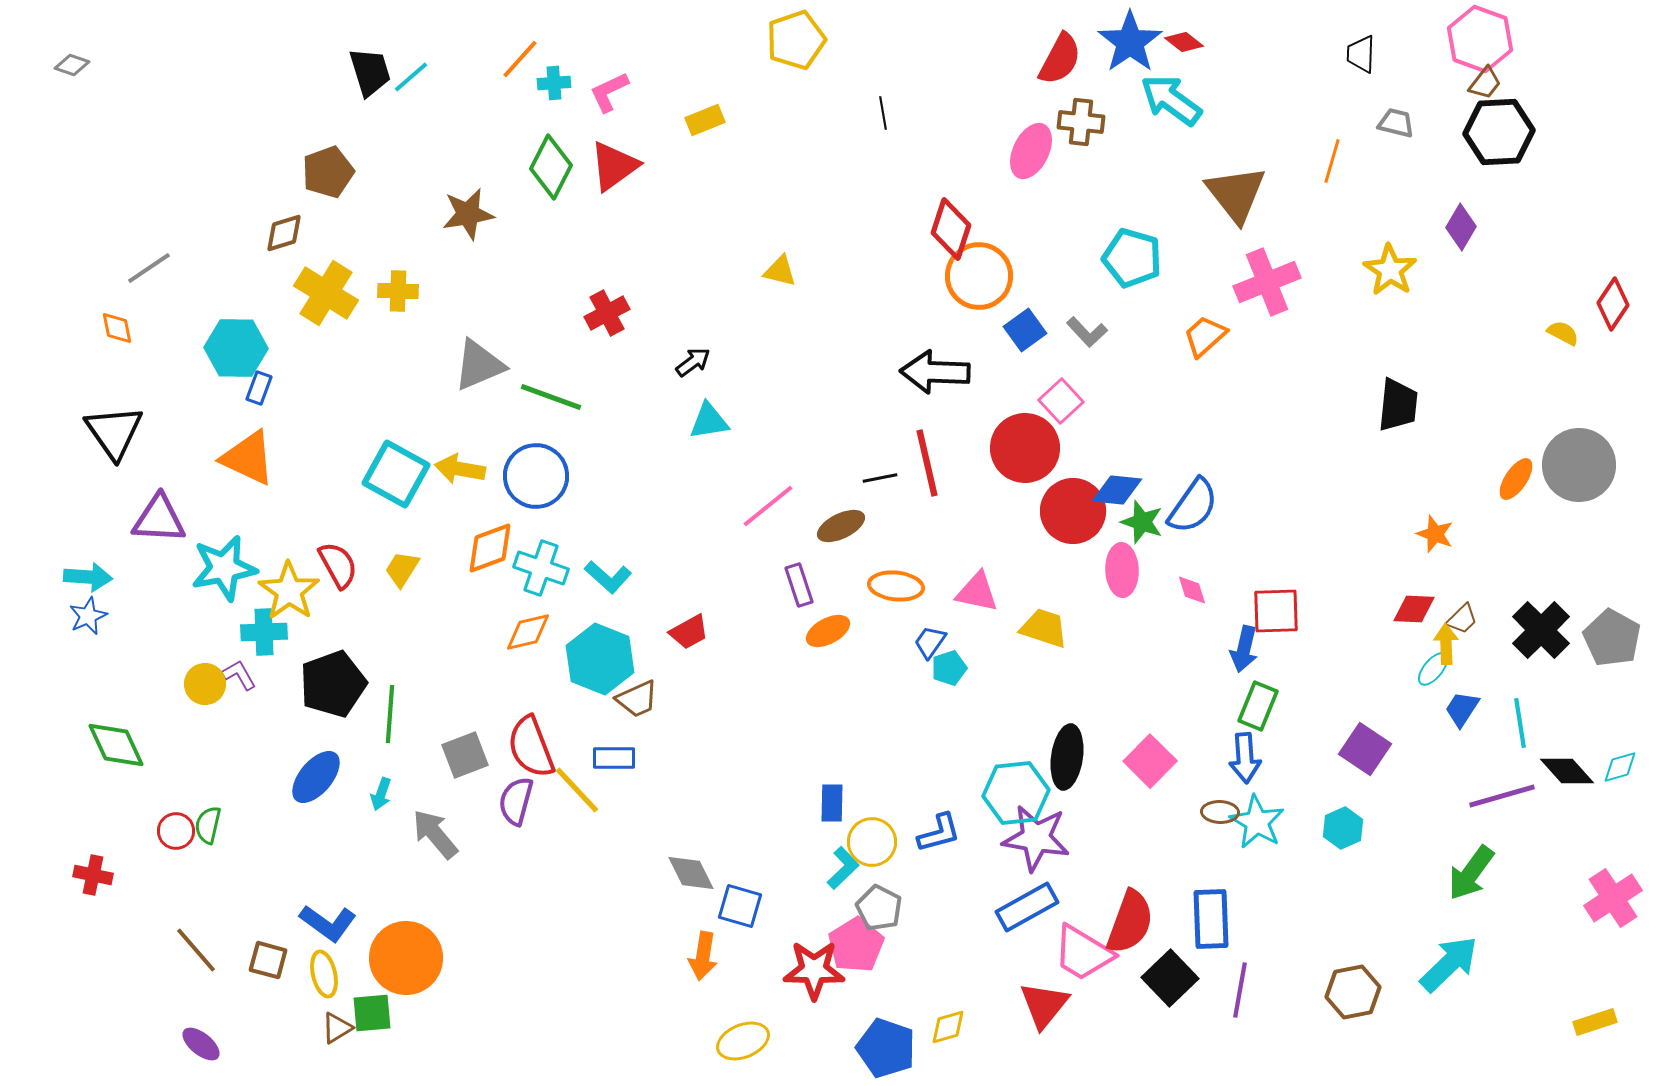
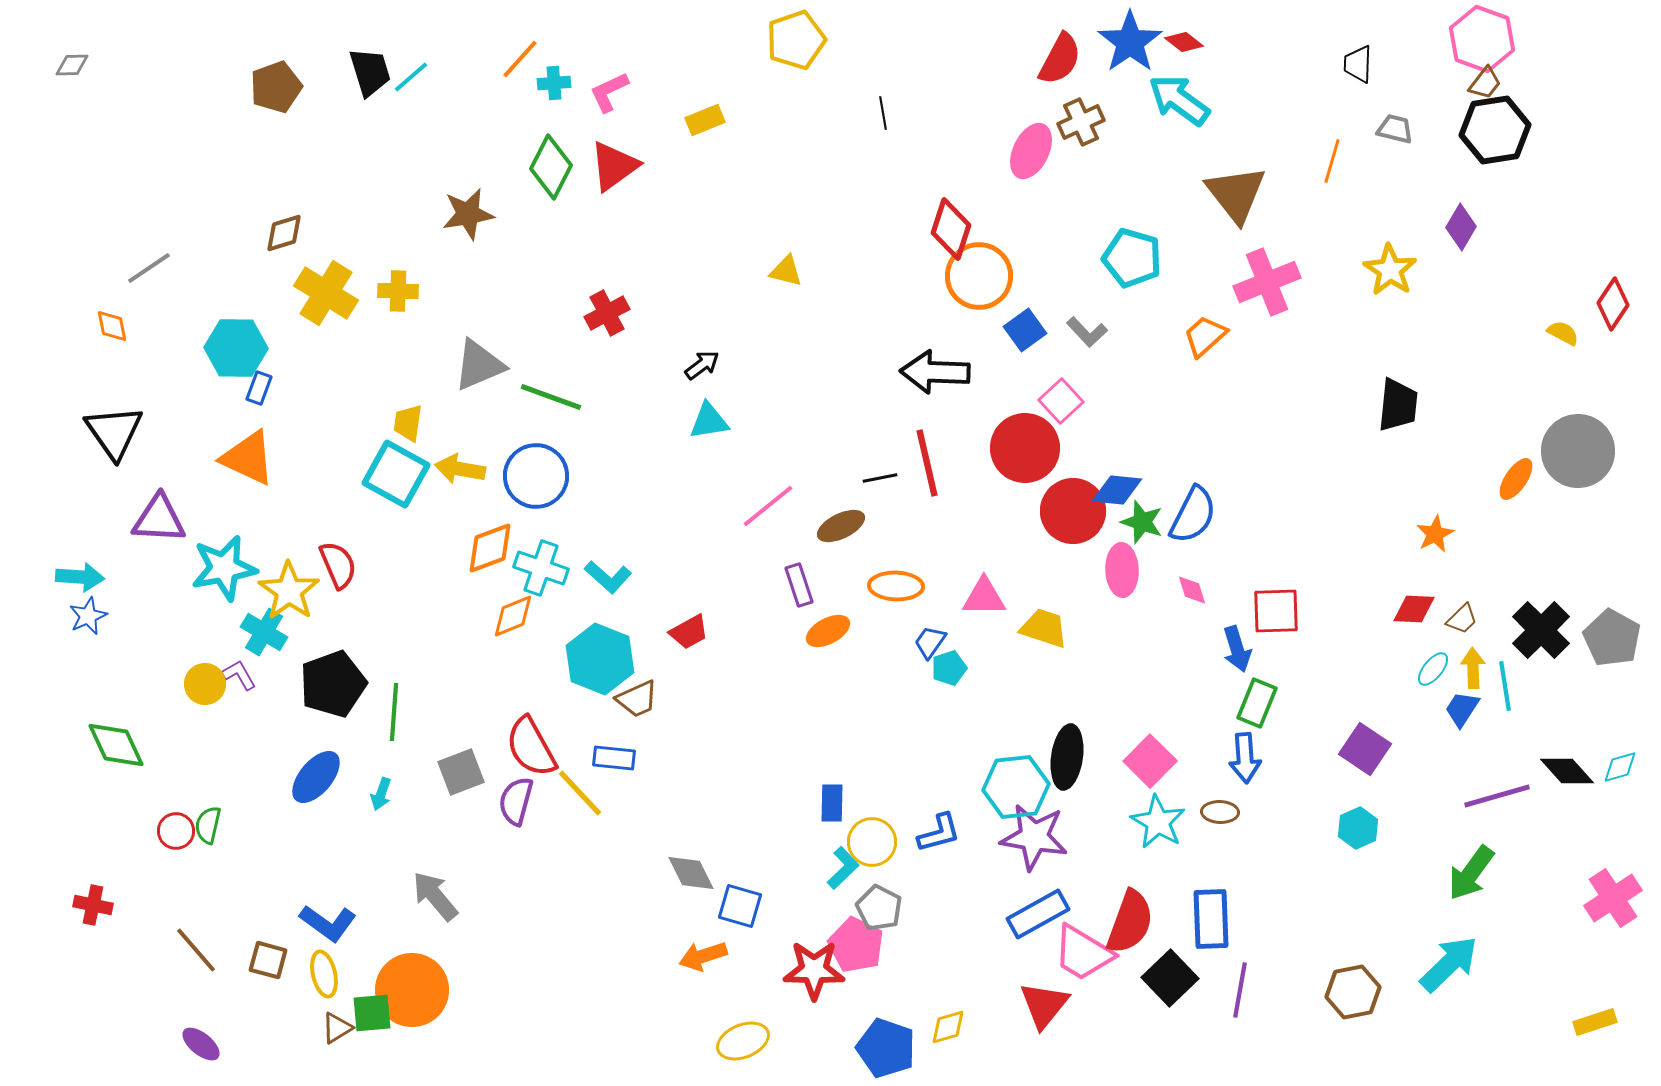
pink hexagon at (1480, 39): moved 2 px right
black trapezoid at (1361, 54): moved 3 px left, 10 px down
gray diamond at (72, 65): rotated 20 degrees counterclockwise
cyan arrow at (1171, 100): moved 8 px right
brown cross at (1081, 122): rotated 30 degrees counterclockwise
gray trapezoid at (1396, 123): moved 1 px left, 6 px down
black hexagon at (1499, 132): moved 4 px left, 2 px up; rotated 6 degrees counterclockwise
brown pentagon at (328, 172): moved 52 px left, 85 px up
yellow triangle at (780, 271): moved 6 px right
orange diamond at (117, 328): moved 5 px left, 2 px up
black arrow at (693, 362): moved 9 px right, 3 px down
gray circle at (1579, 465): moved 1 px left, 14 px up
blue semicircle at (1193, 506): moved 9 px down; rotated 8 degrees counterclockwise
orange star at (1435, 534): rotated 24 degrees clockwise
red semicircle at (338, 565): rotated 6 degrees clockwise
yellow trapezoid at (402, 569): moved 6 px right, 146 px up; rotated 24 degrees counterclockwise
cyan arrow at (88, 577): moved 8 px left
orange ellipse at (896, 586): rotated 4 degrees counterclockwise
pink triangle at (977, 592): moved 7 px right, 5 px down; rotated 12 degrees counterclockwise
cyan cross at (264, 632): rotated 33 degrees clockwise
orange diamond at (528, 632): moved 15 px left, 16 px up; rotated 9 degrees counterclockwise
yellow arrow at (1446, 644): moved 27 px right, 24 px down
blue arrow at (1244, 649): moved 7 px left; rotated 30 degrees counterclockwise
green rectangle at (1258, 706): moved 1 px left, 3 px up
green line at (390, 714): moved 4 px right, 2 px up
cyan line at (1520, 723): moved 15 px left, 37 px up
red semicircle at (531, 747): rotated 8 degrees counterclockwise
gray square at (465, 755): moved 4 px left, 17 px down
blue rectangle at (614, 758): rotated 6 degrees clockwise
yellow line at (577, 790): moved 3 px right, 3 px down
cyan hexagon at (1016, 793): moved 6 px up
purple line at (1502, 796): moved 5 px left
cyan star at (1257, 822): moved 99 px left
cyan hexagon at (1343, 828): moved 15 px right
gray arrow at (435, 834): moved 62 px down
purple star at (1036, 838): moved 2 px left, 1 px up
red cross at (93, 875): moved 30 px down
blue rectangle at (1027, 907): moved 11 px right, 7 px down
pink pentagon at (856, 945): rotated 14 degrees counterclockwise
orange arrow at (703, 956): rotated 63 degrees clockwise
orange circle at (406, 958): moved 6 px right, 32 px down
